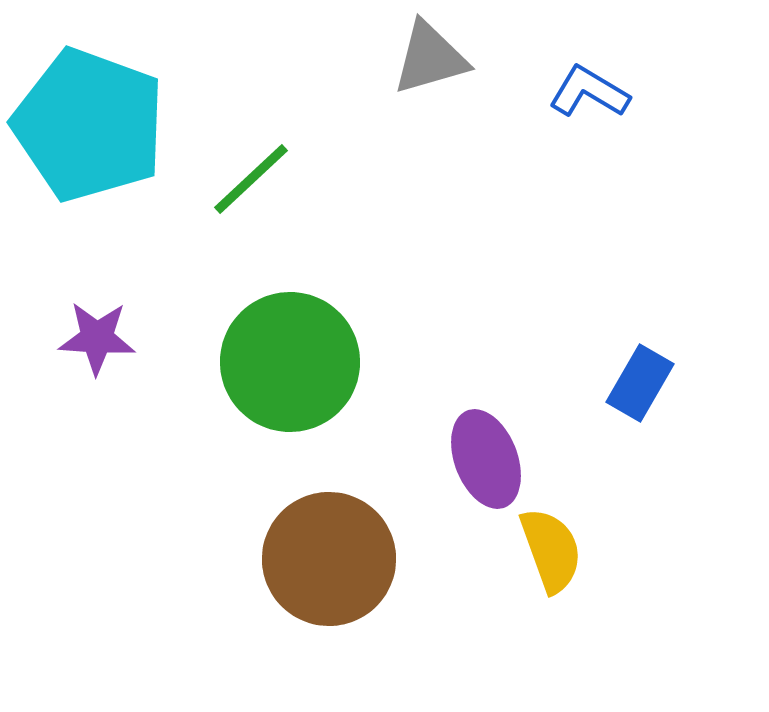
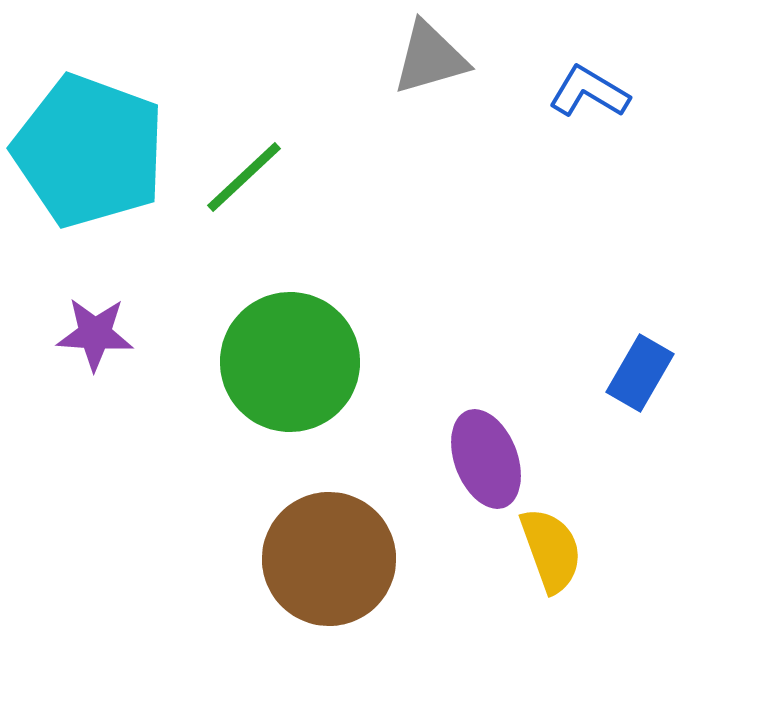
cyan pentagon: moved 26 px down
green line: moved 7 px left, 2 px up
purple star: moved 2 px left, 4 px up
blue rectangle: moved 10 px up
